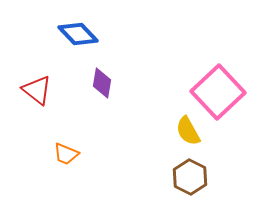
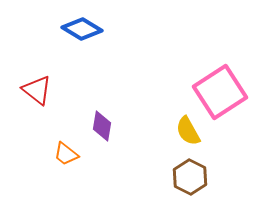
blue diamond: moved 4 px right, 5 px up; rotated 15 degrees counterclockwise
purple diamond: moved 43 px down
pink square: moved 2 px right; rotated 10 degrees clockwise
orange trapezoid: rotated 16 degrees clockwise
